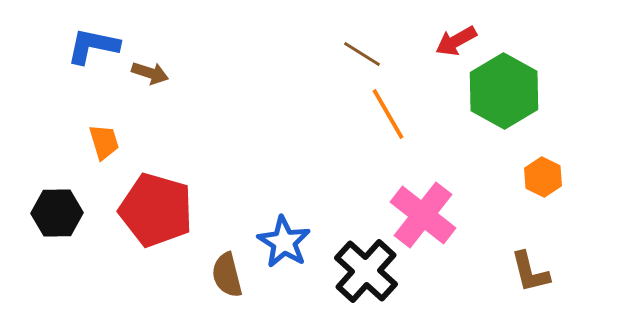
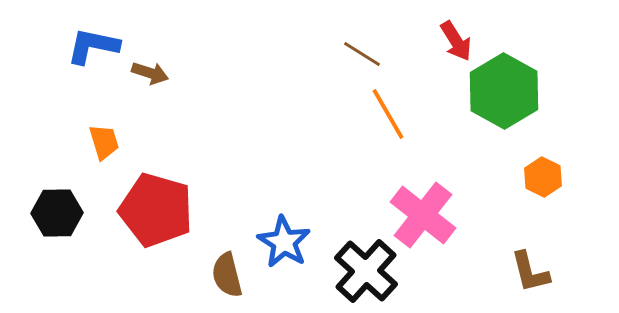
red arrow: rotated 93 degrees counterclockwise
